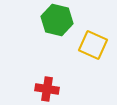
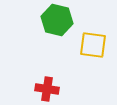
yellow square: rotated 16 degrees counterclockwise
